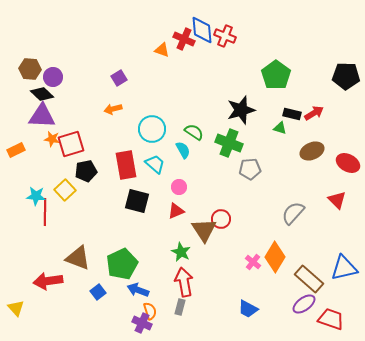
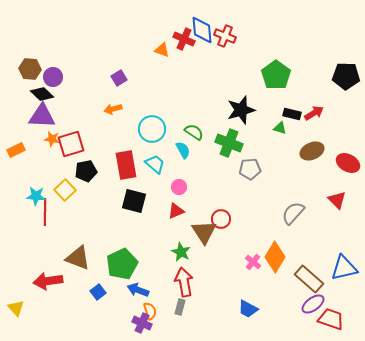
black square at (137, 201): moved 3 px left
brown triangle at (204, 230): moved 2 px down
purple ellipse at (304, 304): moved 9 px right
